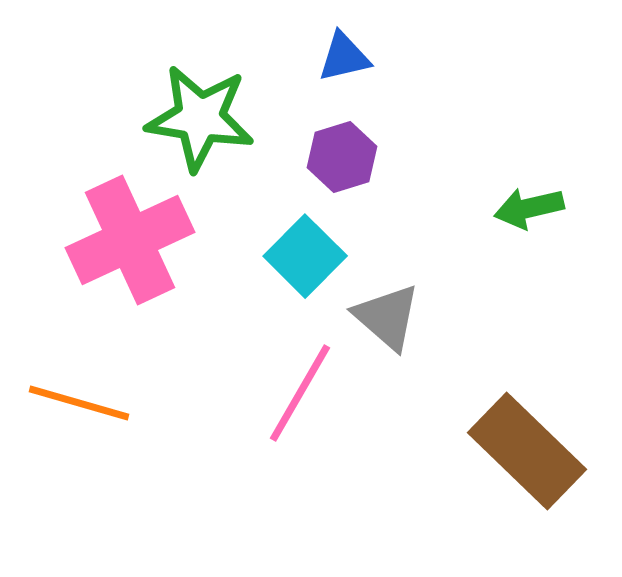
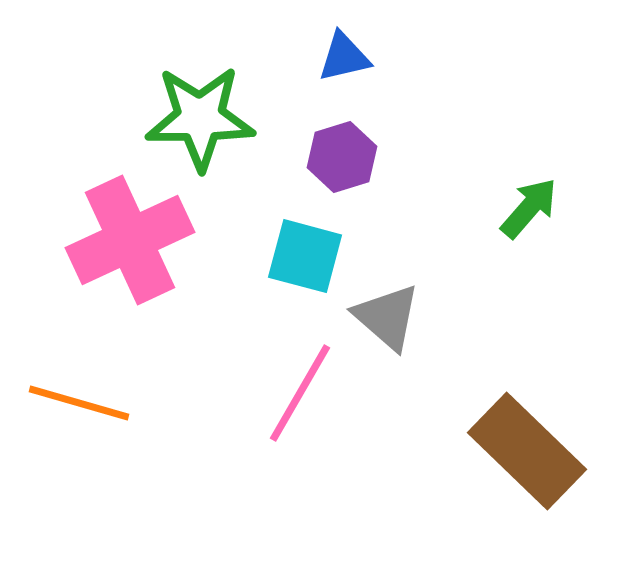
green star: rotated 9 degrees counterclockwise
green arrow: rotated 144 degrees clockwise
cyan square: rotated 30 degrees counterclockwise
